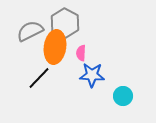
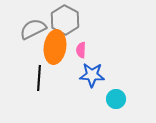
gray hexagon: moved 3 px up
gray semicircle: moved 3 px right, 2 px up
pink semicircle: moved 3 px up
black line: rotated 40 degrees counterclockwise
cyan circle: moved 7 px left, 3 px down
